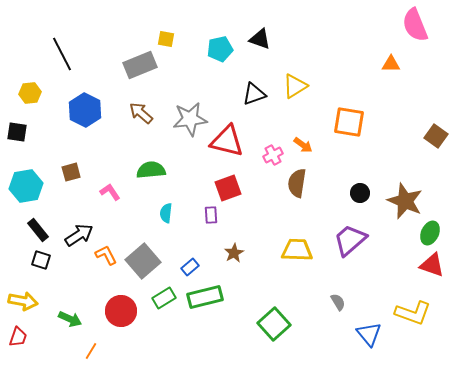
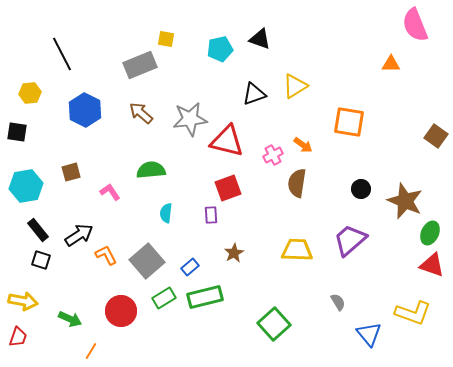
black circle at (360, 193): moved 1 px right, 4 px up
gray square at (143, 261): moved 4 px right
